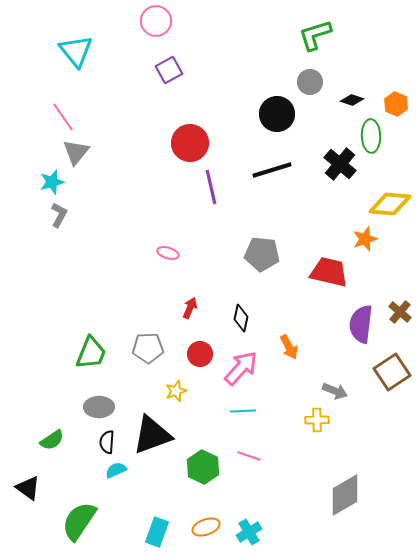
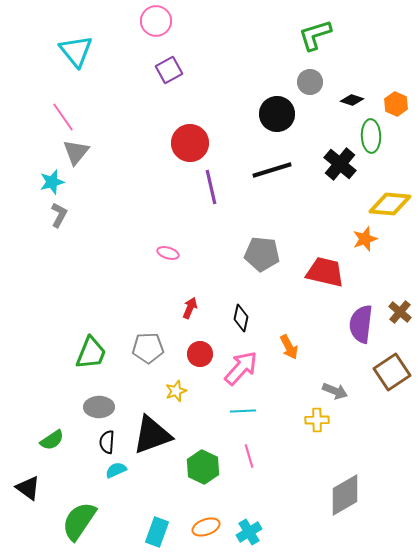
red trapezoid at (329, 272): moved 4 px left
pink line at (249, 456): rotated 55 degrees clockwise
